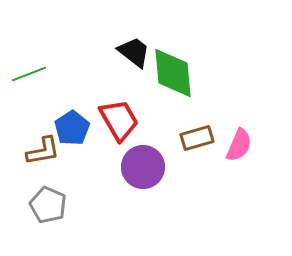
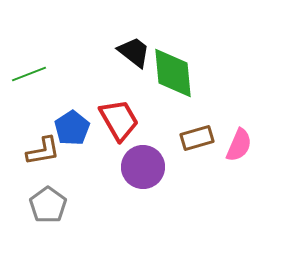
gray pentagon: rotated 12 degrees clockwise
